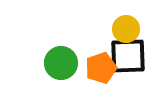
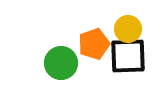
yellow circle: moved 2 px right
orange pentagon: moved 7 px left, 24 px up
